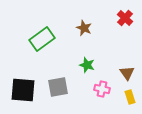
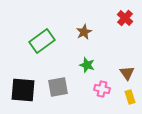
brown star: moved 4 px down; rotated 21 degrees clockwise
green rectangle: moved 2 px down
